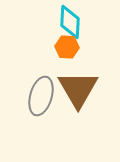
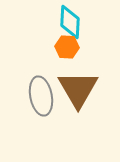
gray ellipse: rotated 27 degrees counterclockwise
